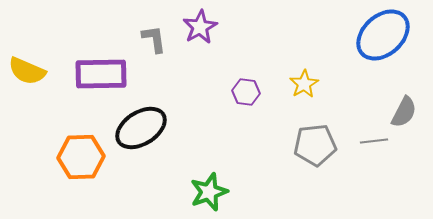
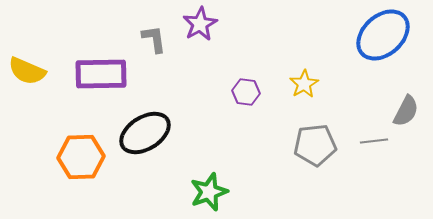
purple star: moved 3 px up
gray semicircle: moved 2 px right, 1 px up
black ellipse: moved 4 px right, 5 px down
